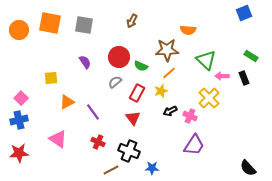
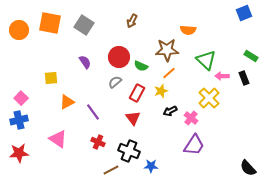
gray square: rotated 24 degrees clockwise
pink cross: moved 1 px right, 2 px down; rotated 16 degrees clockwise
blue star: moved 1 px left, 2 px up
